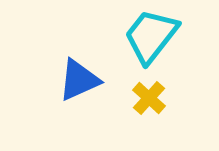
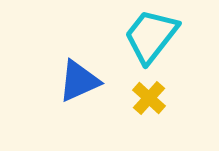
blue triangle: moved 1 px down
